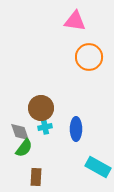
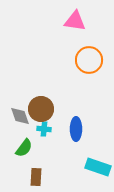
orange circle: moved 3 px down
brown circle: moved 1 px down
cyan cross: moved 1 px left, 2 px down; rotated 16 degrees clockwise
gray diamond: moved 16 px up
cyan rectangle: rotated 10 degrees counterclockwise
